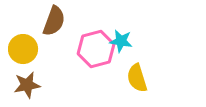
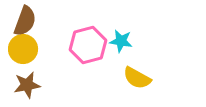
brown semicircle: moved 29 px left
pink hexagon: moved 8 px left, 4 px up
yellow semicircle: rotated 44 degrees counterclockwise
